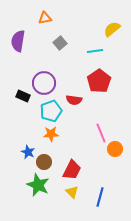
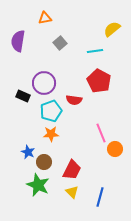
red pentagon: rotated 10 degrees counterclockwise
